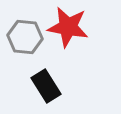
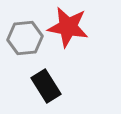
gray hexagon: moved 1 px down; rotated 12 degrees counterclockwise
